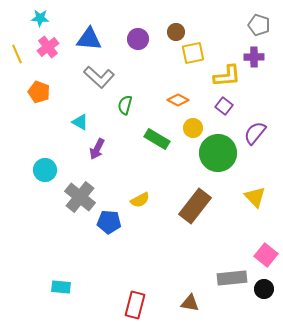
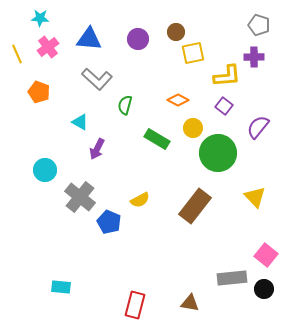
gray L-shape: moved 2 px left, 2 px down
purple semicircle: moved 3 px right, 6 px up
blue pentagon: rotated 20 degrees clockwise
